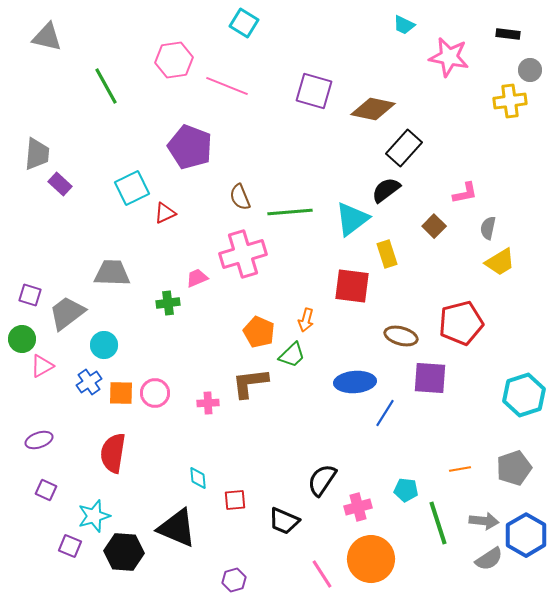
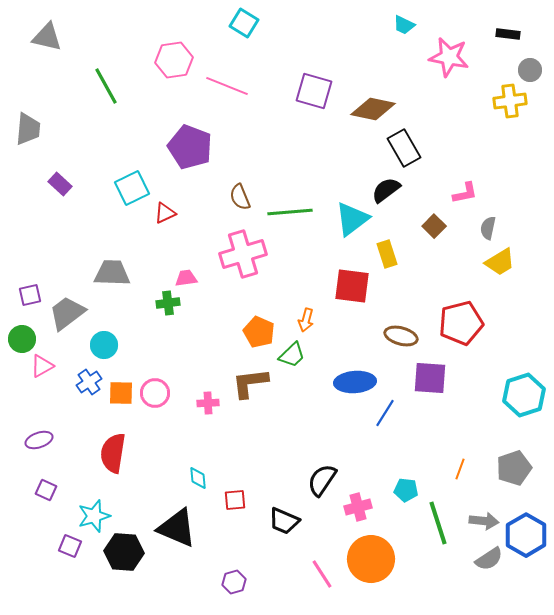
black rectangle at (404, 148): rotated 72 degrees counterclockwise
gray trapezoid at (37, 154): moved 9 px left, 25 px up
pink trapezoid at (197, 278): moved 11 px left; rotated 15 degrees clockwise
purple square at (30, 295): rotated 30 degrees counterclockwise
orange line at (460, 469): rotated 60 degrees counterclockwise
purple hexagon at (234, 580): moved 2 px down
